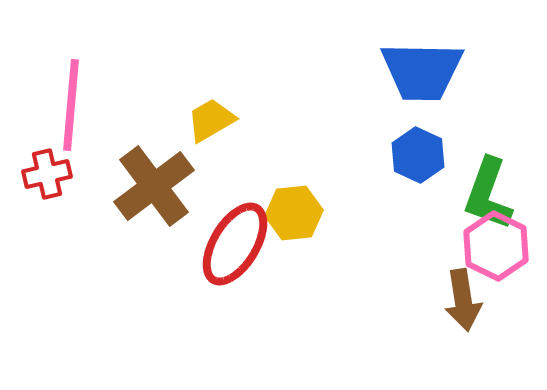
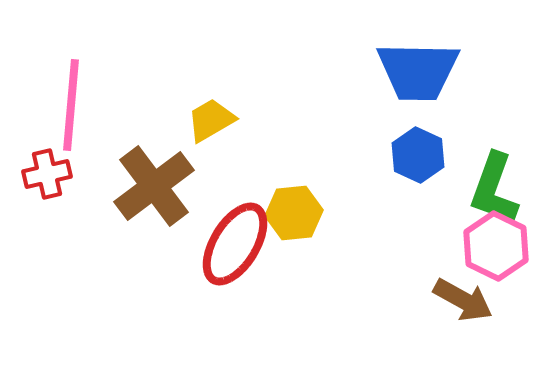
blue trapezoid: moved 4 px left
green L-shape: moved 6 px right, 5 px up
brown arrow: rotated 52 degrees counterclockwise
